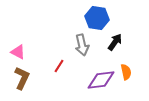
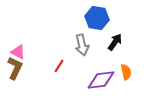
brown L-shape: moved 7 px left, 10 px up
